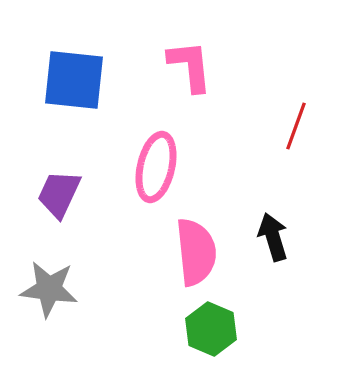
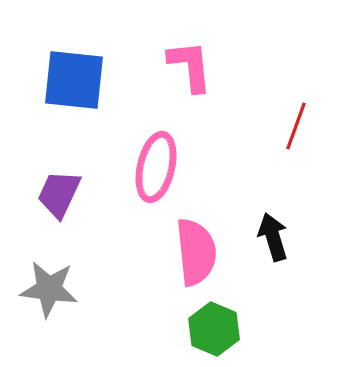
green hexagon: moved 3 px right
